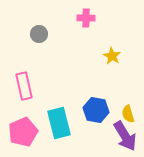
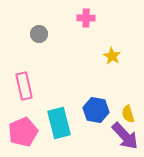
purple arrow: rotated 12 degrees counterclockwise
